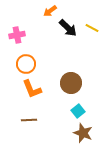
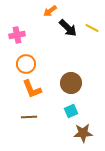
cyan square: moved 7 px left; rotated 16 degrees clockwise
brown line: moved 3 px up
brown star: rotated 24 degrees counterclockwise
